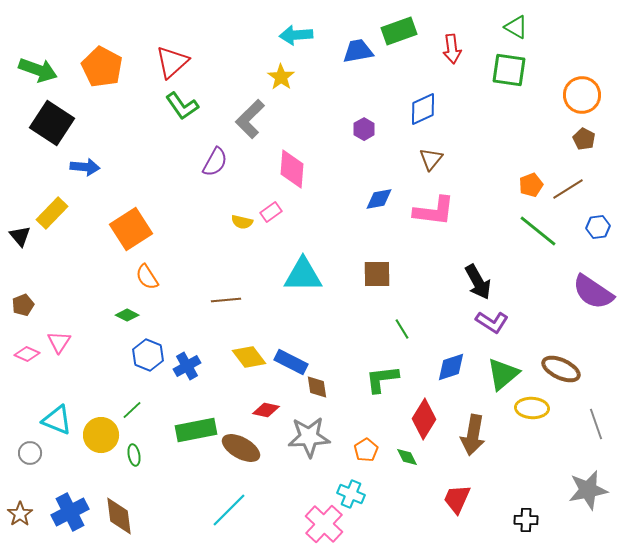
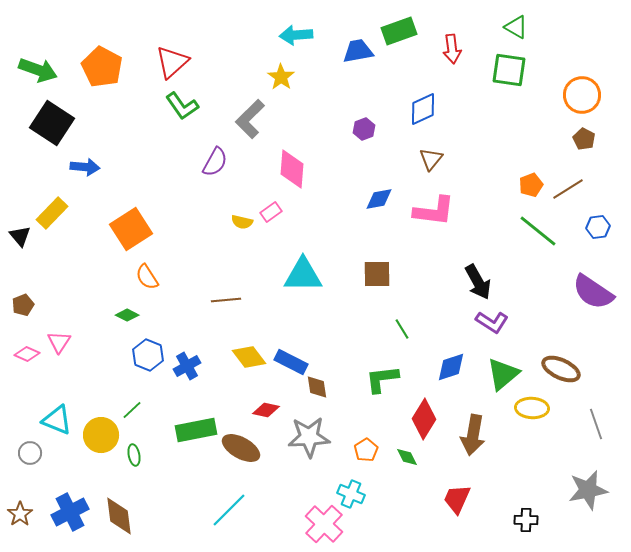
purple hexagon at (364, 129): rotated 10 degrees clockwise
